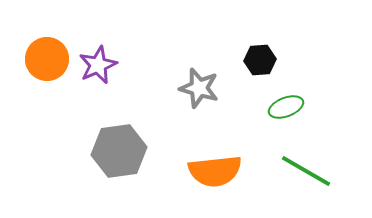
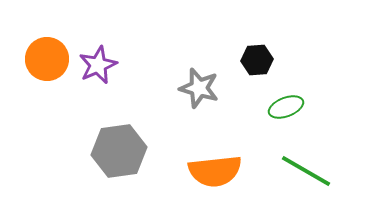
black hexagon: moved 3 px left
